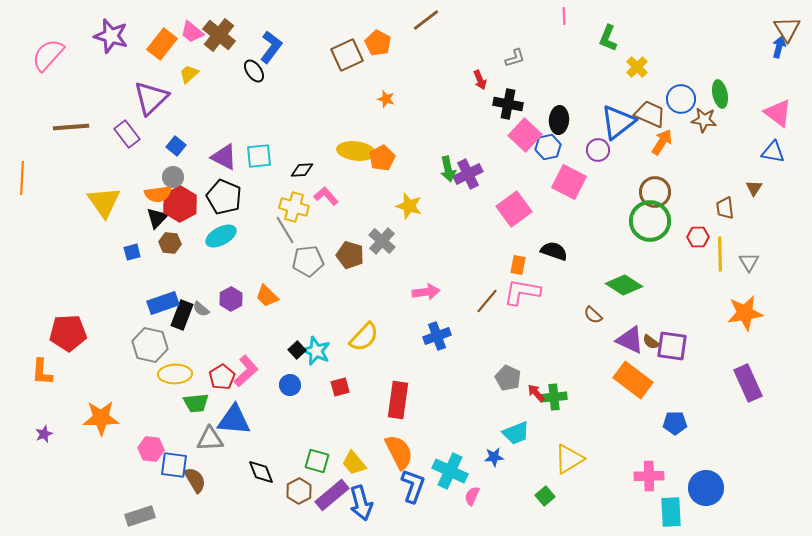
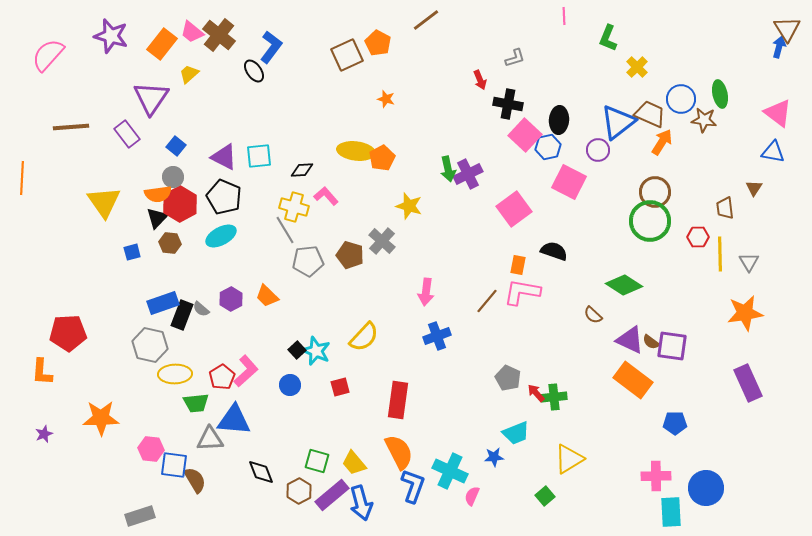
purple triangle at (151, 98): rotated 12 degrees counterclockwise
pink arrow at (426, 292): rotated 104 degrees clockwise
pink cross at (649, 476): moved 7 px right
